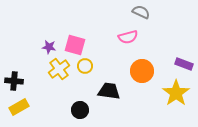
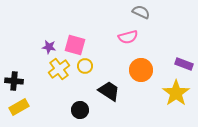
orange circle: moved 1 px left, 1 px up
black trapezoid: rotated 25 degrees clockwise
